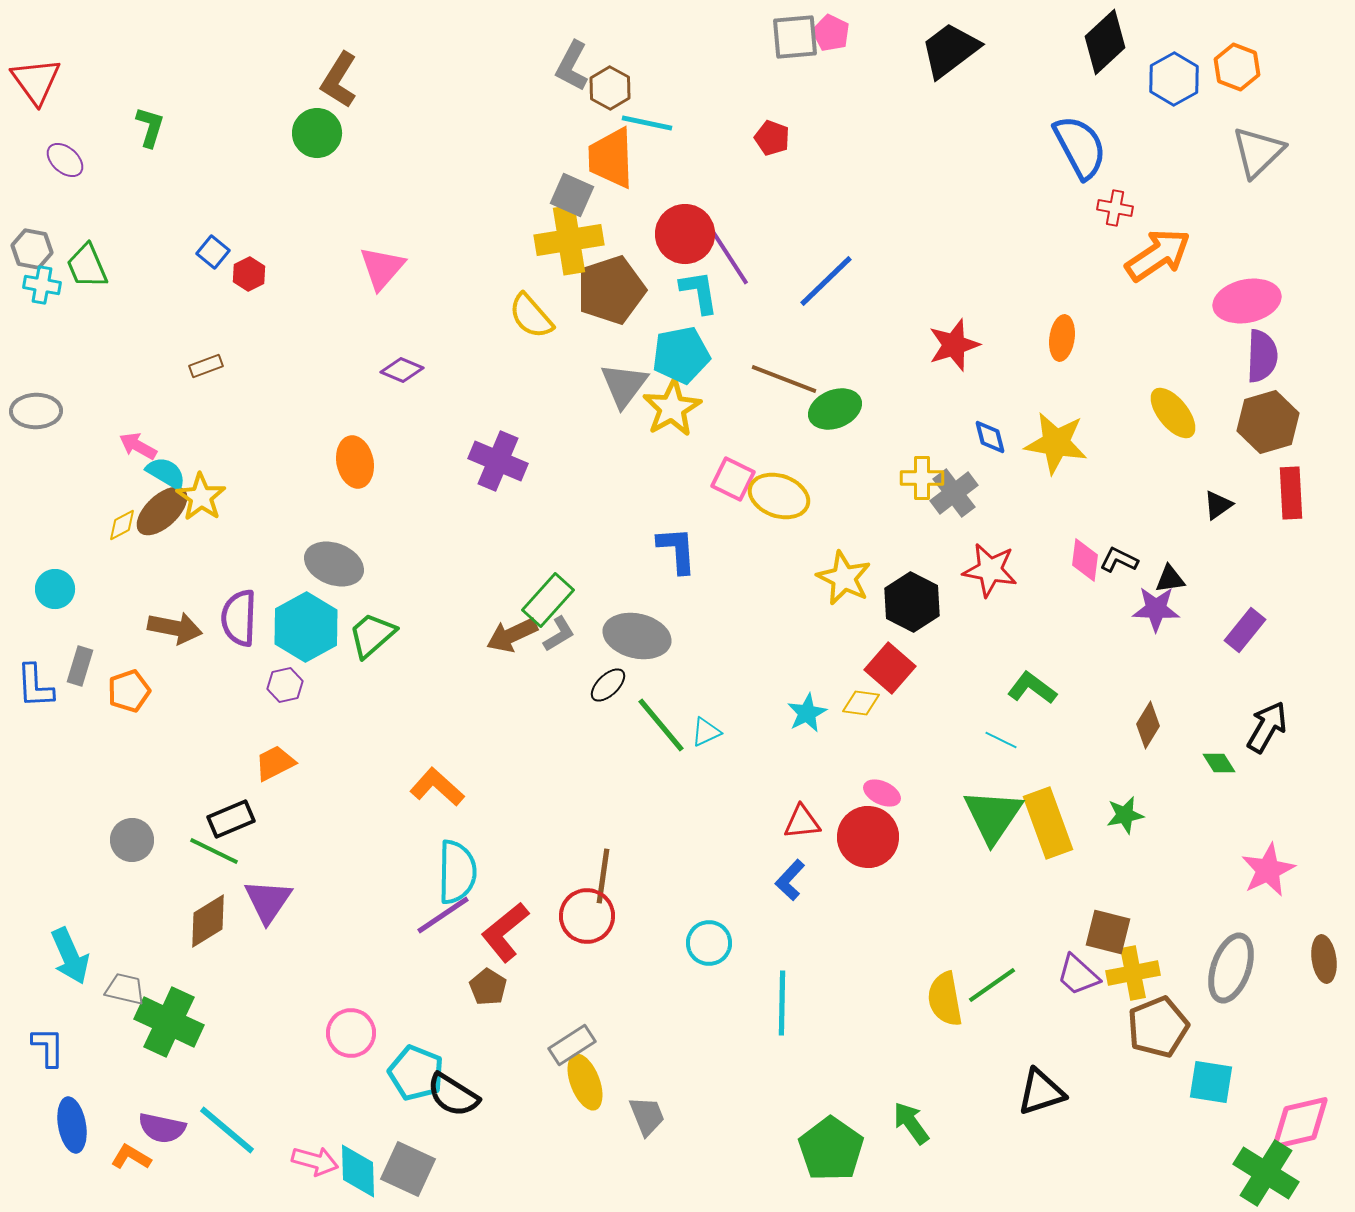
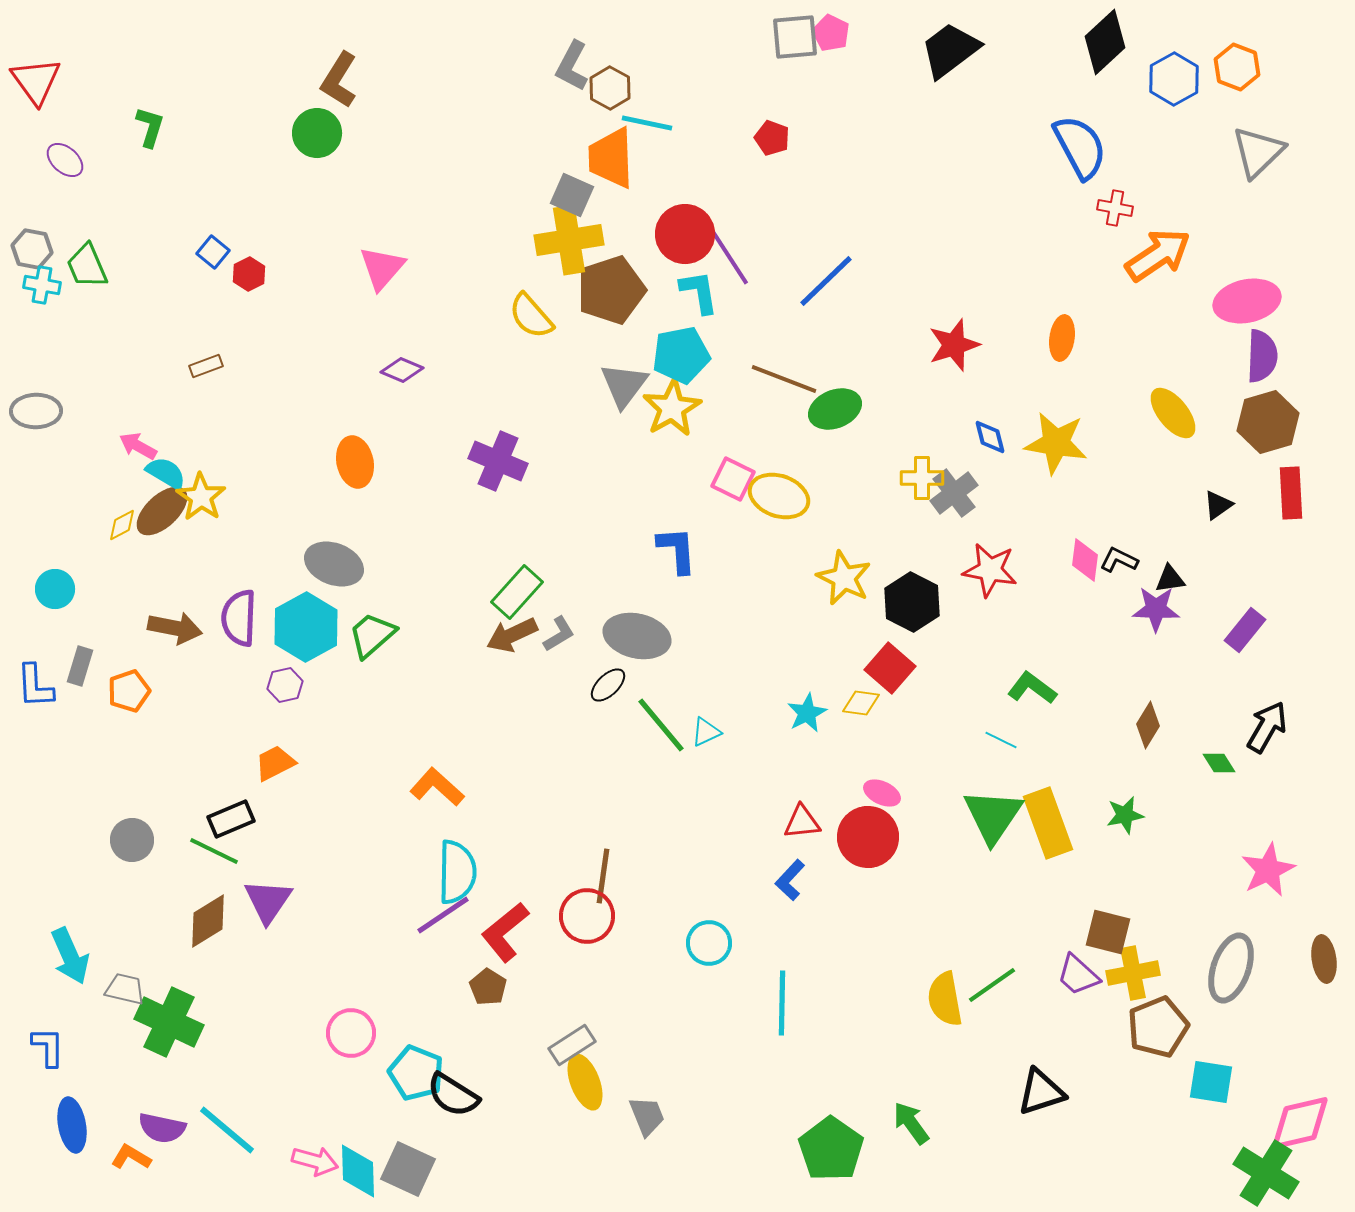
green rectangle at (548, 600): moved 31 px left, 8 px up
